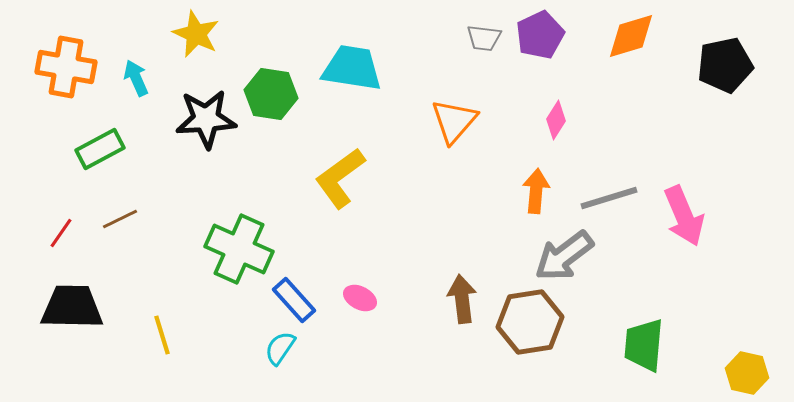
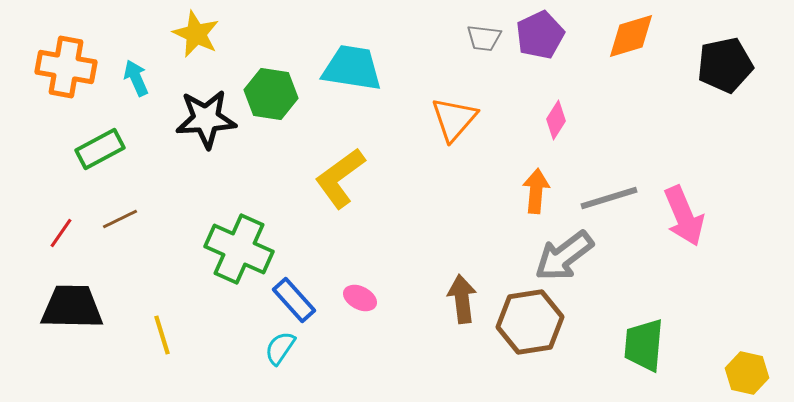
orange triangle: moved 2 px up
